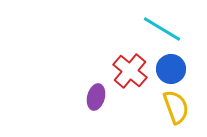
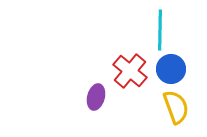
cyan line: moved 2 px left, 1 px down; rotated 60 degrees clockwise
